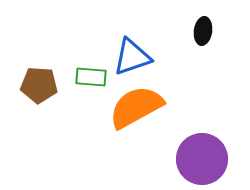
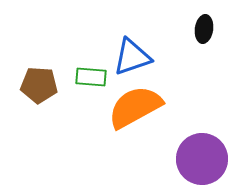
black ellipse: moved 1 px right, 2 px up
orange semicircle: moved 1 px left
